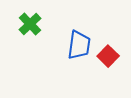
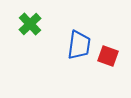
red square: rotated 25 degrees counterclockwise
